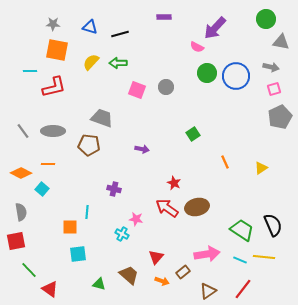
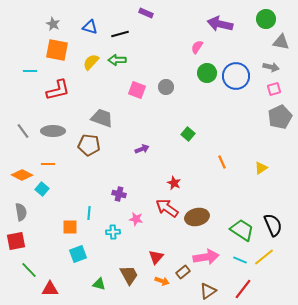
purple rectangle at (164, 17): moved 18 px left, 4 px up; rotated 24 degrees clockwise
gray star at (53, 24): rotated 24 degrees clockwise
purple arrow at (215, 28): moved 5 px right, 4 px up; rotated 60 degrees clockwise
pink semicircle at (197, 47): rotated 96 degrees clockwise
green arrow at (118, 63): moved 1 px left, 3 px up
red L-shape at (54, 87): moved 4 px right, 3 px down
green square at (193, 134): moved 5 px left; rotated 16 degrees counterclockwise
purple arrow at (142, 149): rotated 32 degrees counterclockwise
orange line at (225, 162): moved 3 px left
orange diamond at (21, 173): moved 1 px right, 2 px down
purple cross at (114, 189): moved 5 px right, 5 px down
brown ellipse at (197, 207): moved 10 px down
cyan line at (87, 212): moved 2 px right, 1 px down
cyan cross at (122, 234): moved 9 px left, 2 px up; rotated 32 degrees counterclockwise
cyan square at (78, 254): rotated 12 degrees counterclockwise
pink arrow at (207, 254): moved 1 px left, 3 px down
yellow line at (264, 257): rotated 45 degrees counterclockwise
brown trapezoid at (129, 275): rotated 20 degrees clockwise
red triangle at (50, 289): rotated 36 degrees counterclockwise
